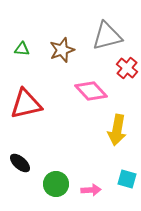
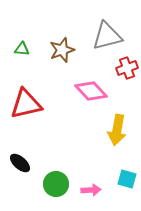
red cross: rotated 30 degrees clockwise
